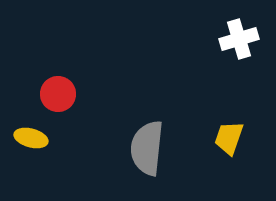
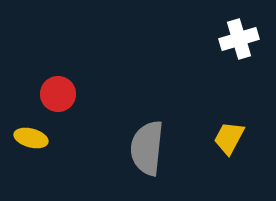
yellow trapezoid: rotated 9 degrees clockwise
